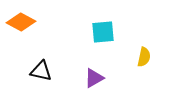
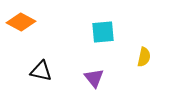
purple triangle: rotated 40 degrees counterclockwise
